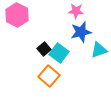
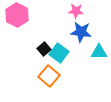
blue star: rotated 20 degrees clockwise
cyan triangle: moved 2 px down; rotated 18 degrees clockwise
